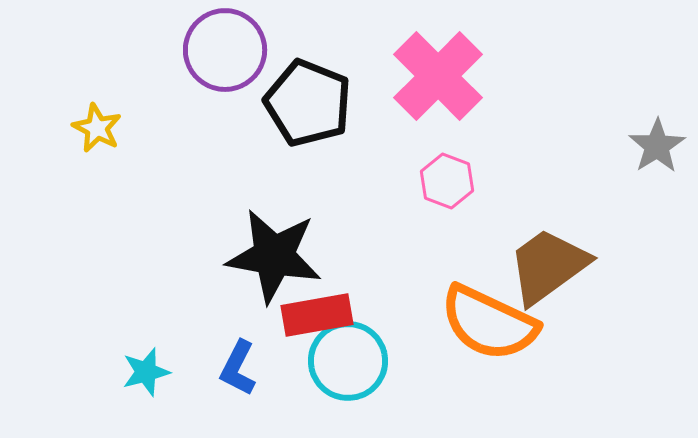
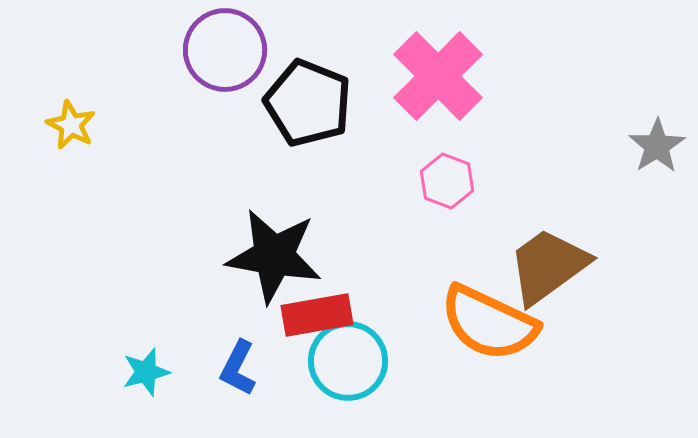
yellow star: moved 26 px left, 3 px up
